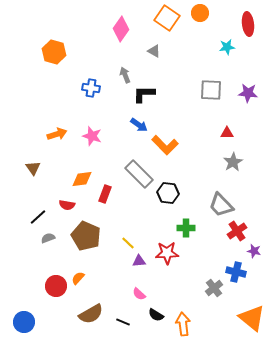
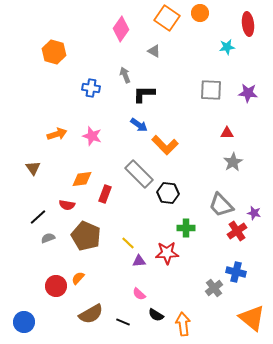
purple star at (254, 251): moved 38 px up
